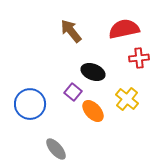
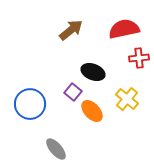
brown arrow: moved 1 px up; rotated 90 degrees clockwise
orange ellipse: moved 1 px left
